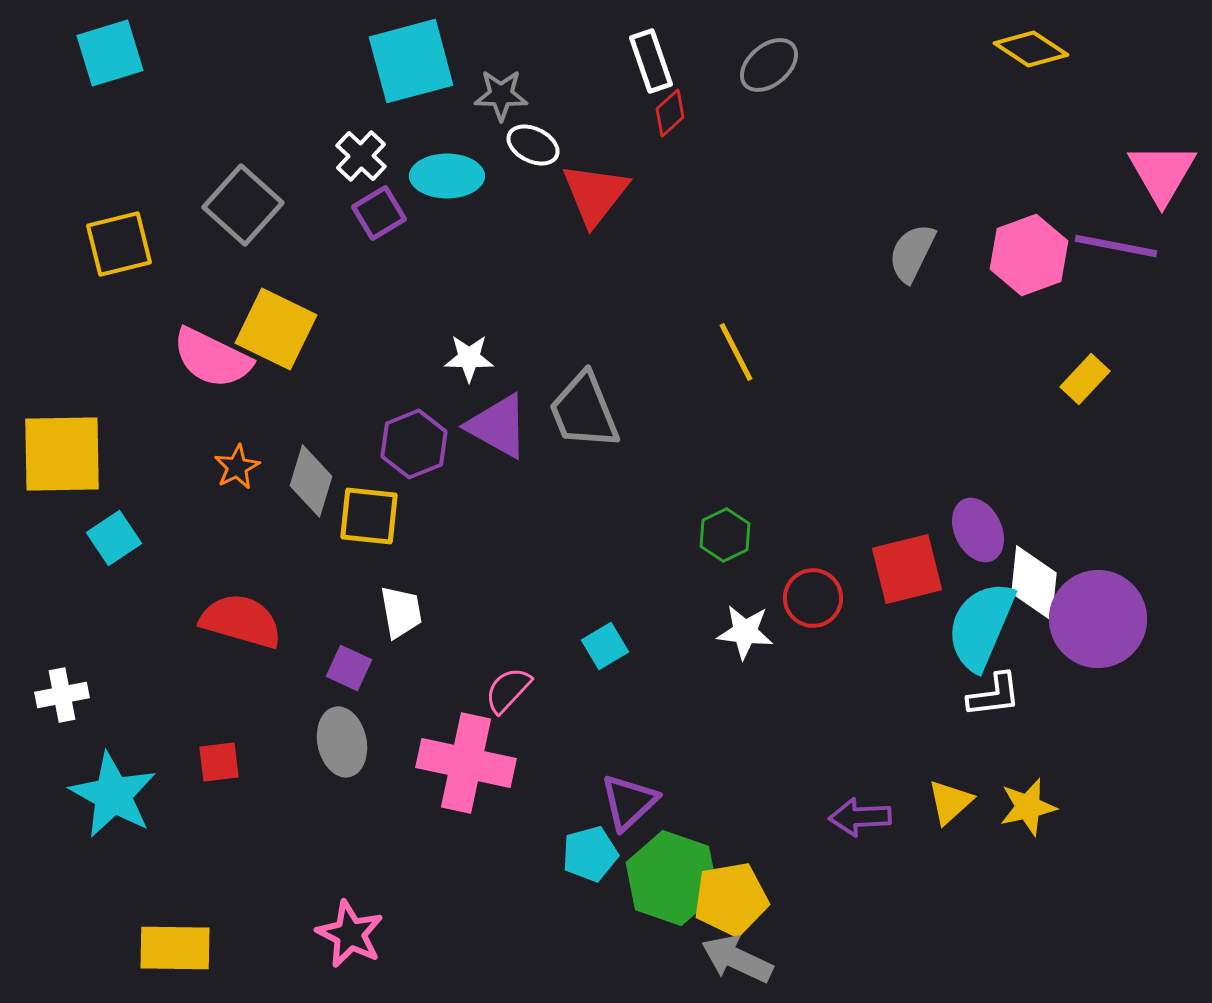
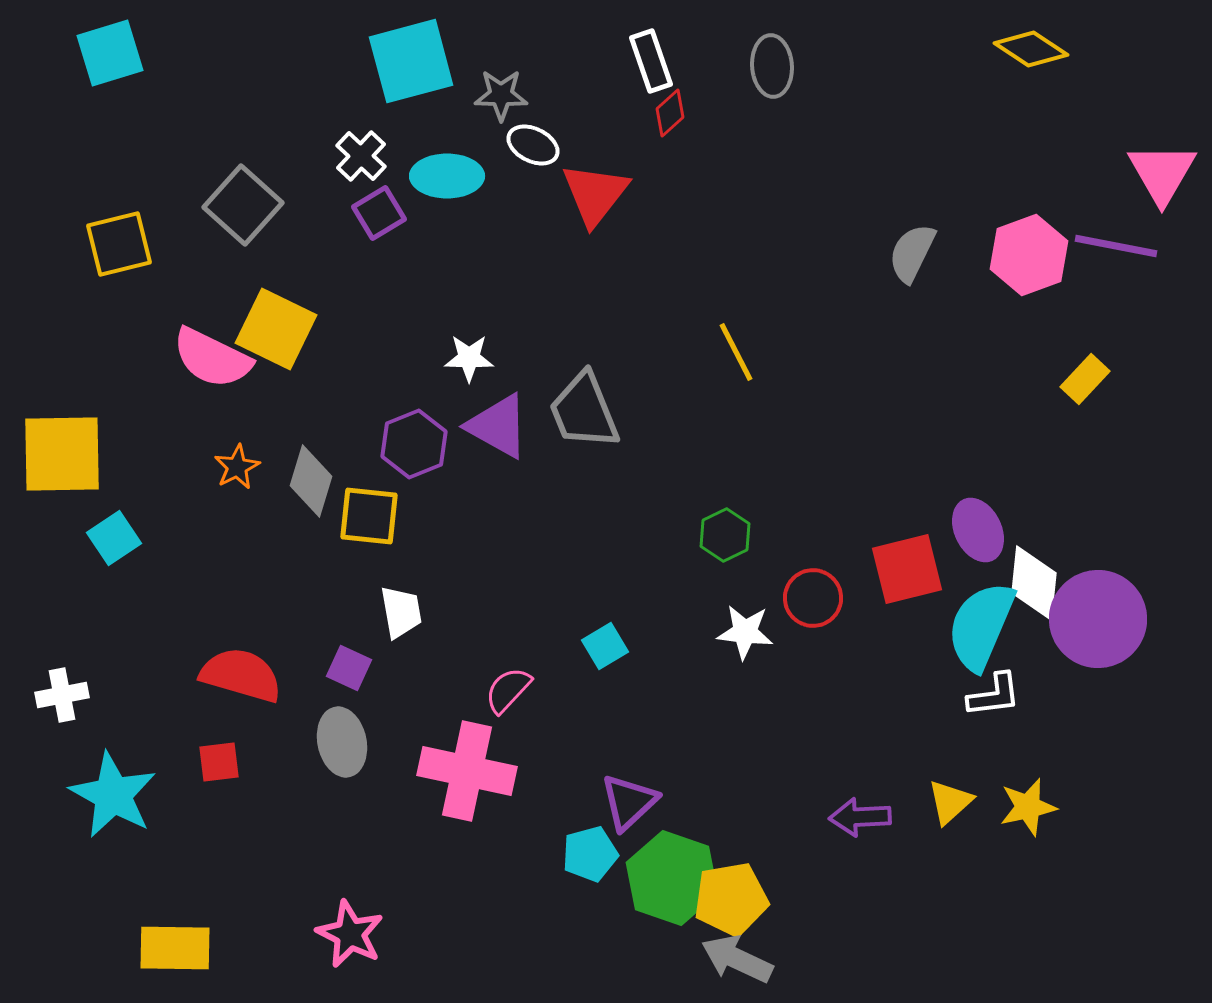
gray ellipse at (769, 65): moved 3 px right, 1 px down; rotated 54 degrees counterclockwise
red semicircle at (241, 621): moved 54 px down
pink cross at (466, 763): moved 1 px right, 8 px down
